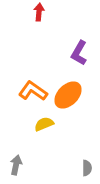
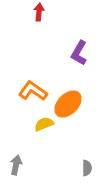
orange ellipse: moved 9 px down
